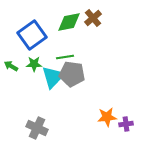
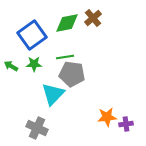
green diamond: moved 2 px left, 1 px down
cyan triangle: moved 17 px down
